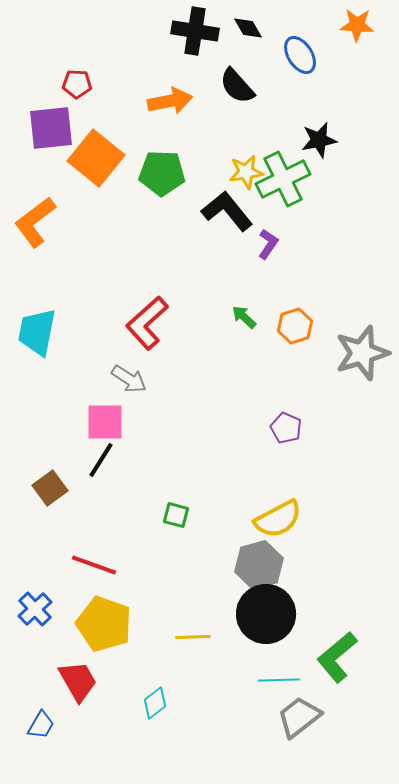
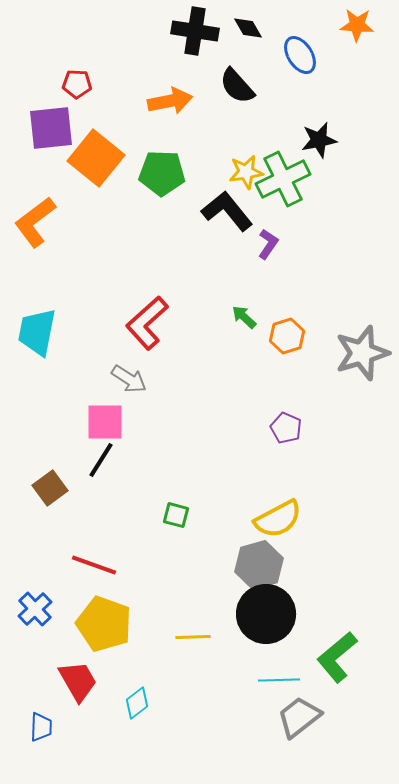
orange hexagon: moved 8 px left, 10 px down
cyan diamond: moved 18 px left
blue trapezoid: moved 2 px down; rotated 28 degrees counterclockwise
